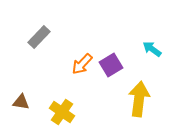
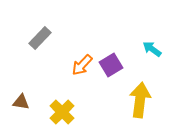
gray rectangle: moved 1 px right, 1 px down
orange arrow: moved 1 px down
yellow arrow: moved 1 px right, 1 px down
yellow cross: rotated 10 degrees clockwise
